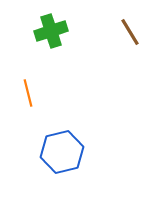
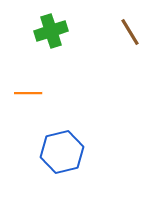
orange line: rotated 76 degrees counterclockwise
